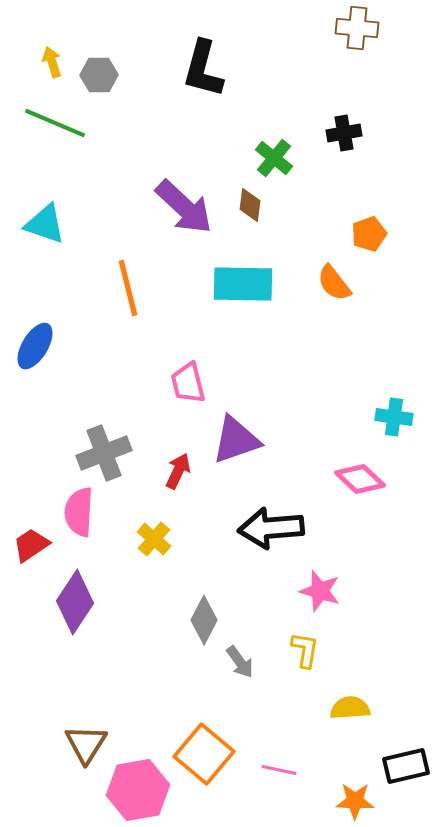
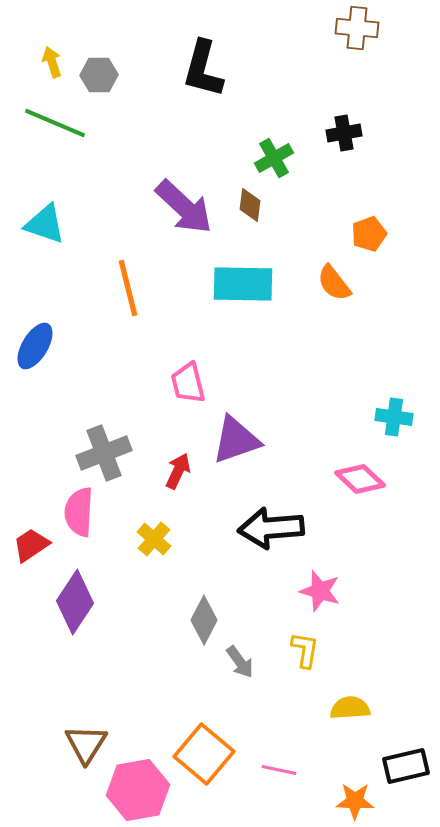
green cross: rotated 21 degrees clockwise
